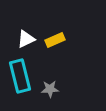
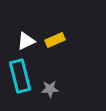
white triangle: moved 2 px down
